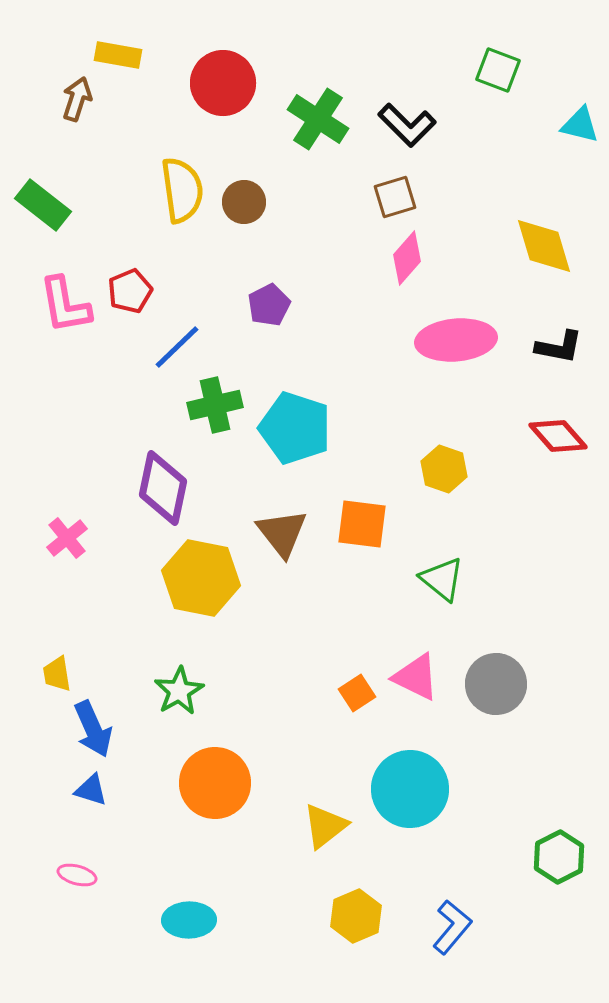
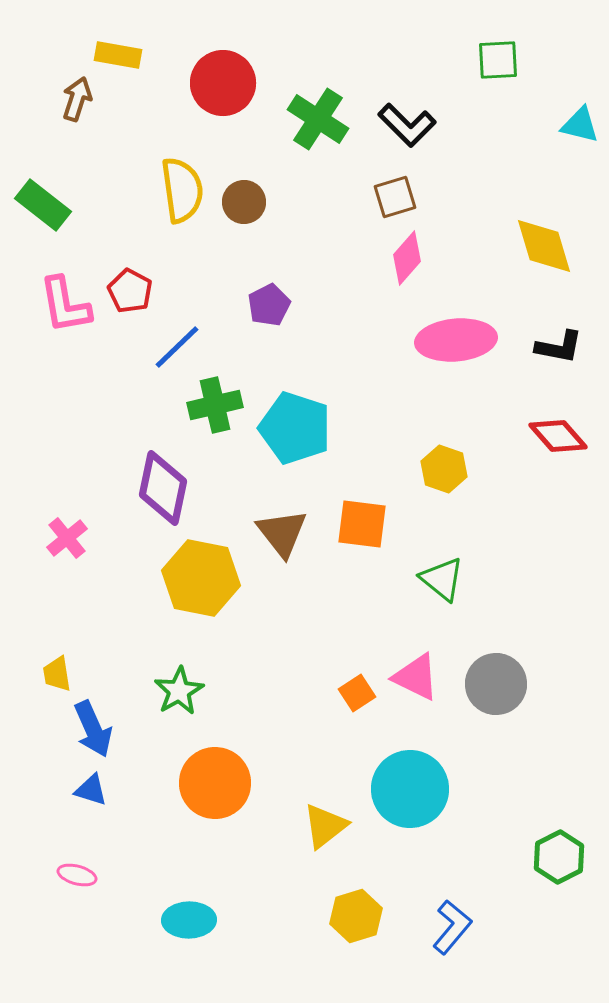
green square at (498, 70): moved 10 px up; rotated 24 degrees counterclockwise
red pentagon at (130, 291): rotated 21 degrees counterclockwise
yellow hexagon at (356, 916): rotated 6 degrees clockwise
